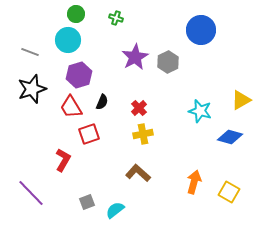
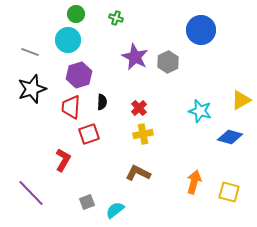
purple star: rotated 16 degrees counterclockwise
black semicircle: rotated 21 degrees counterclockwise
red trapezoid: rotated 35 degrees clockwise
brown L-shape: rotated 15 degrees counterclockwise
yellow square: rotated 15 degrees counterclockwise
